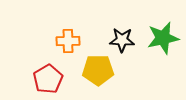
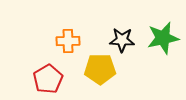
yellow pentagon: moved 2 px right, 1 px up
